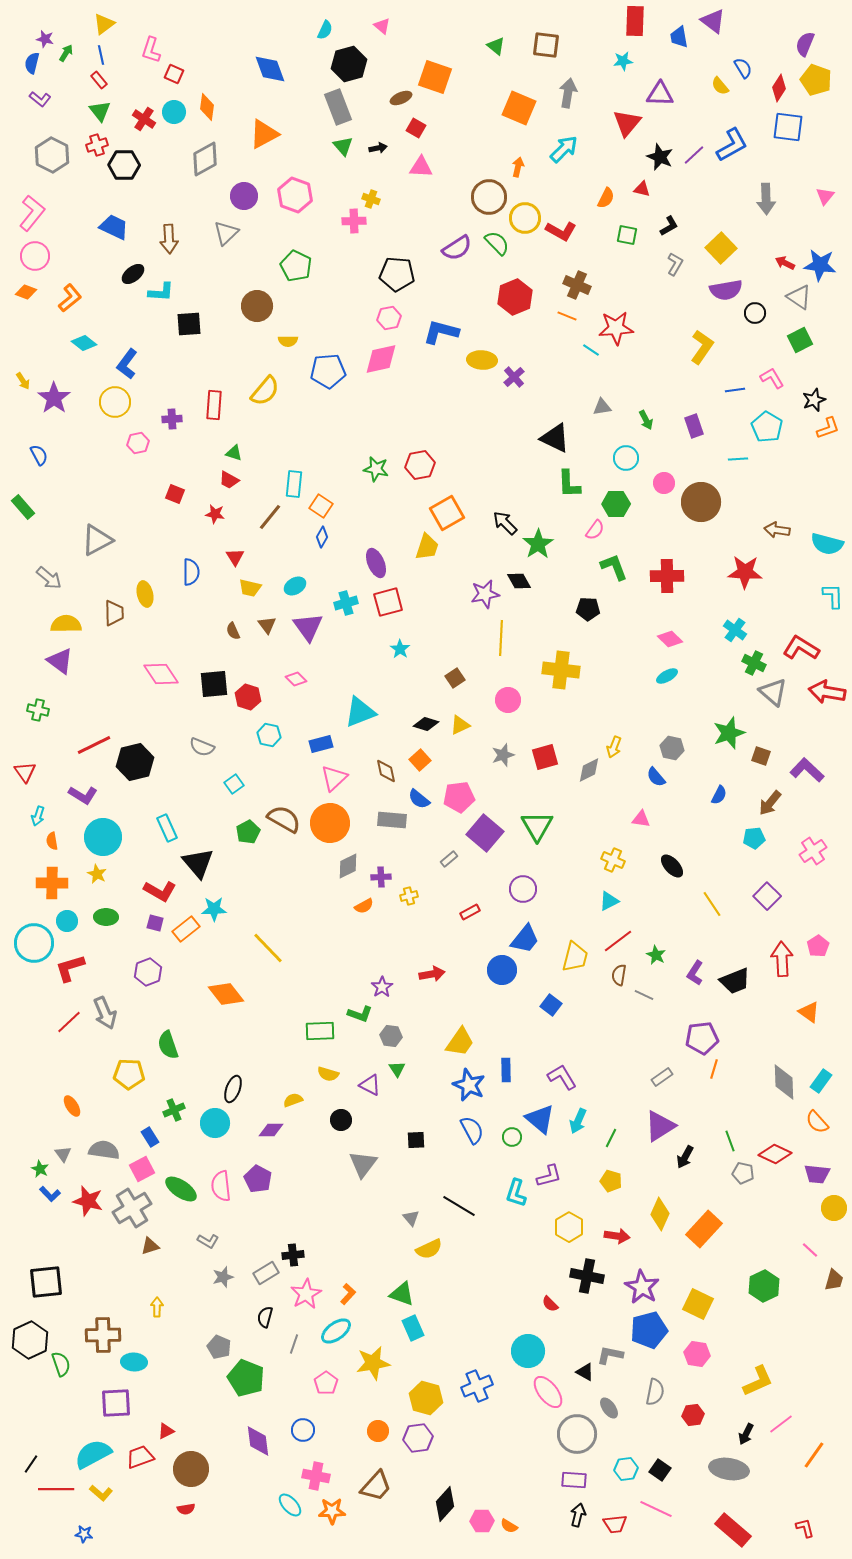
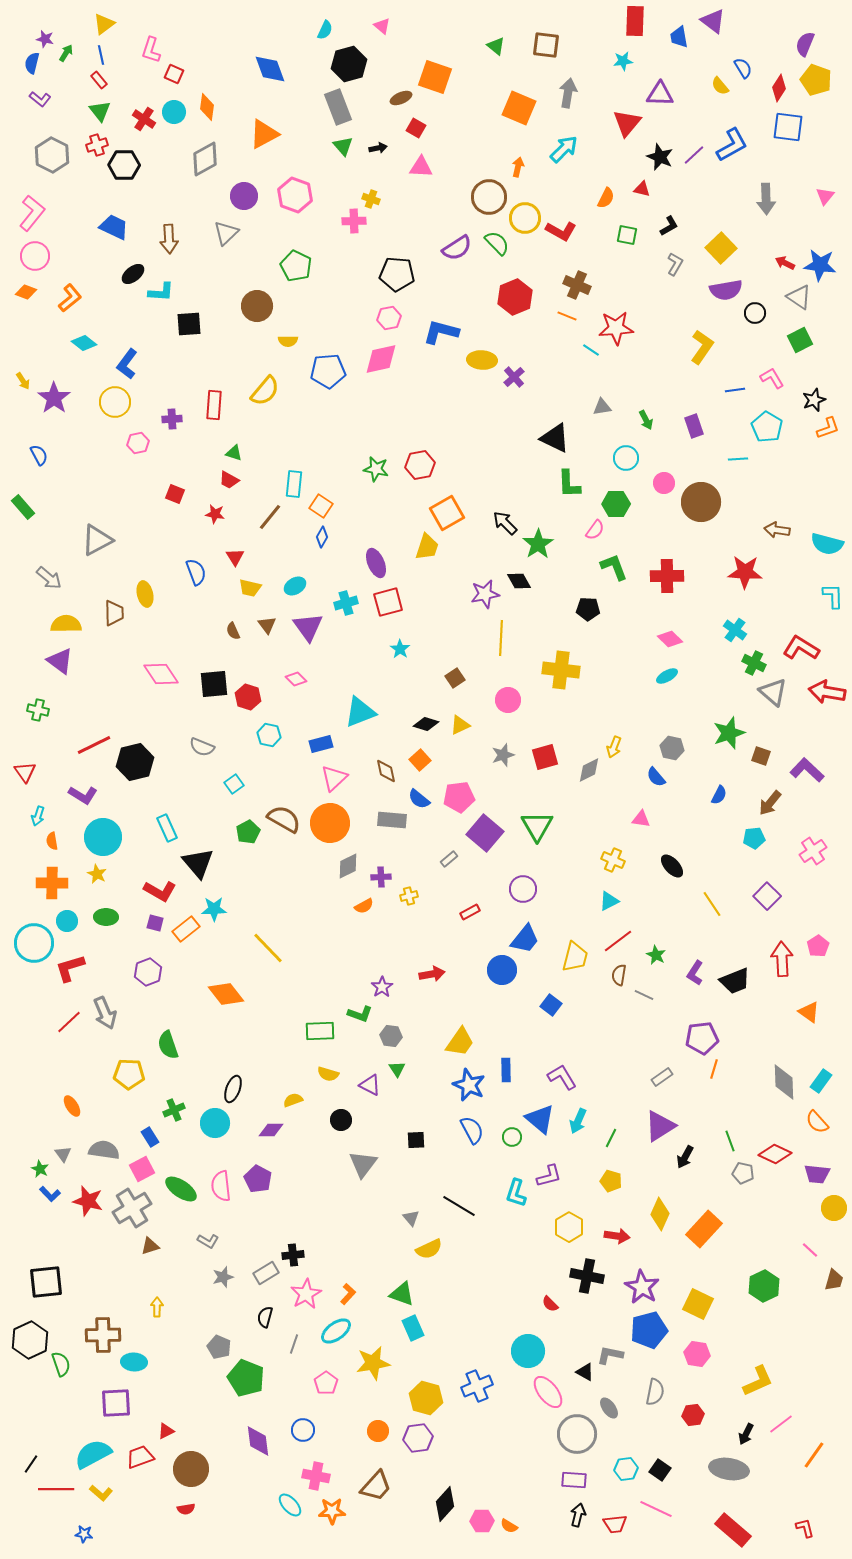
blue semicircle at (191, 572): moved 5 px right; rotated 20 degrees counterclockwise
